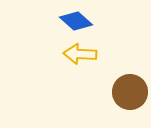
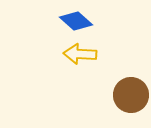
brown circle: moved 1 px right, 3 px down
